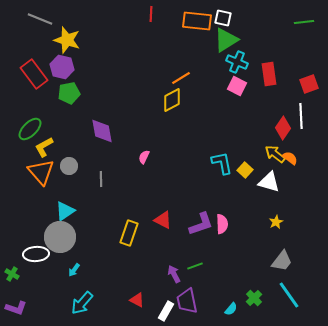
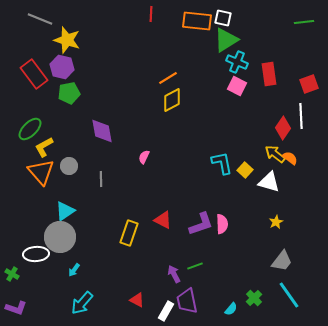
orange line at (181, 78): moved 13 px left
